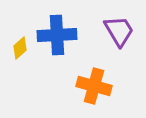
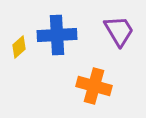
yellow diamond: moved 1 px left, 1 px up
